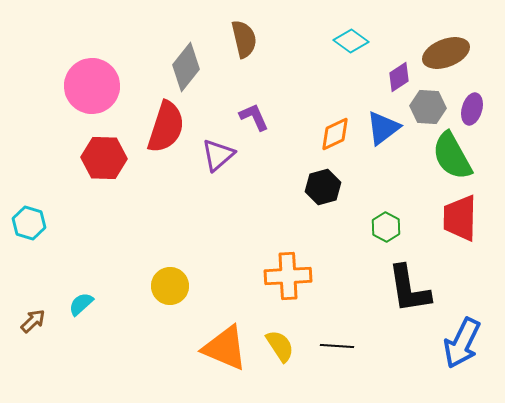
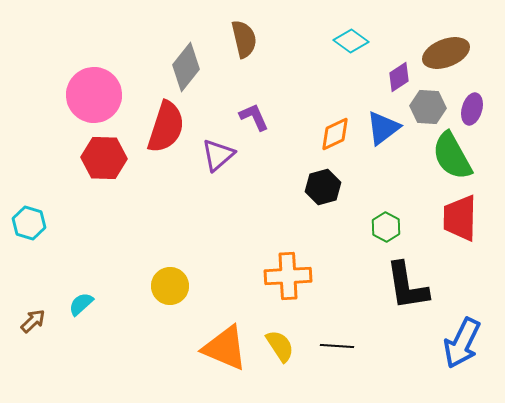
pink circle: moved 2 px right, 9 px down
black L-shape: moved 2 px left, 3 px up
